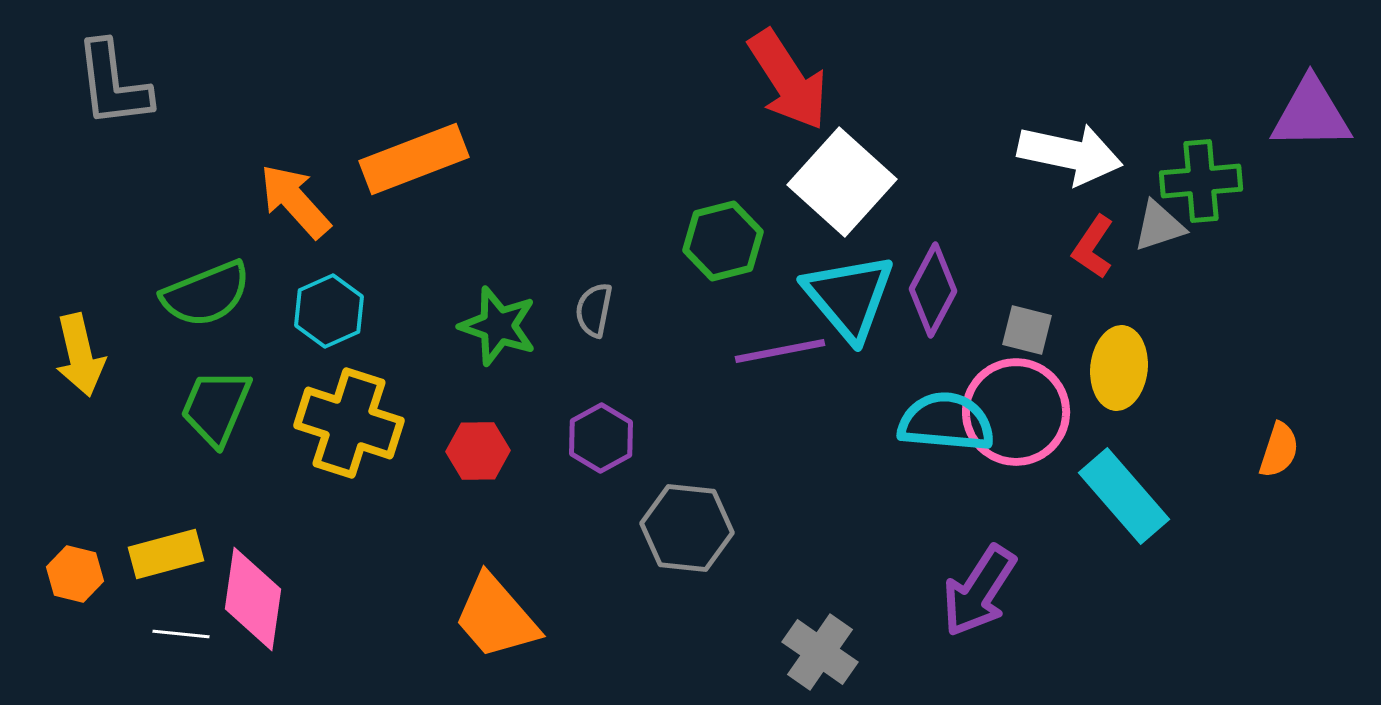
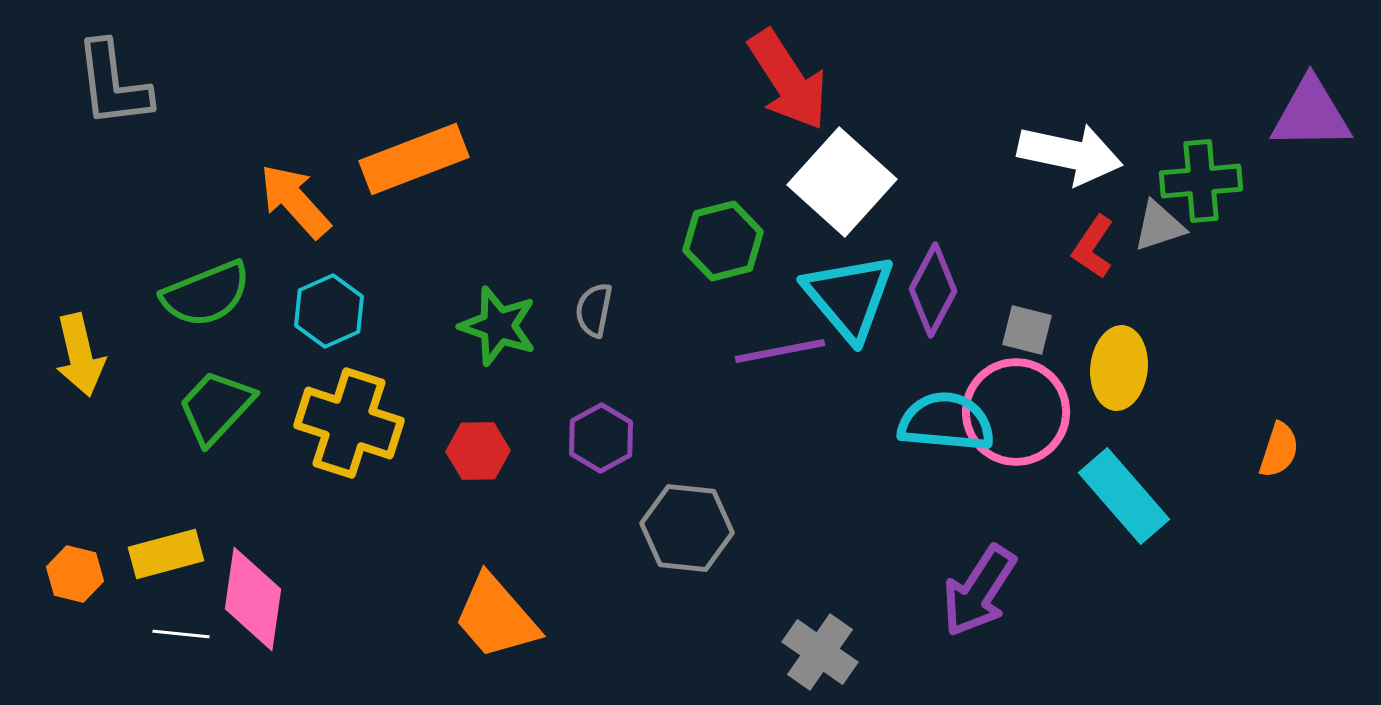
green trapezoid: rotated 20 degrees clockwise
